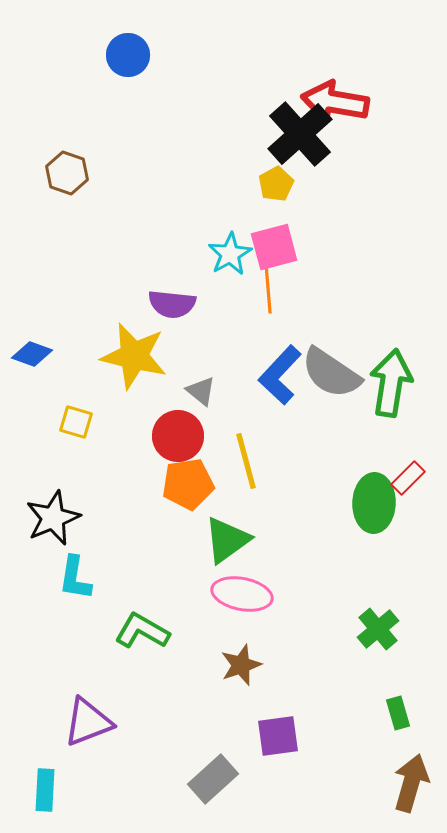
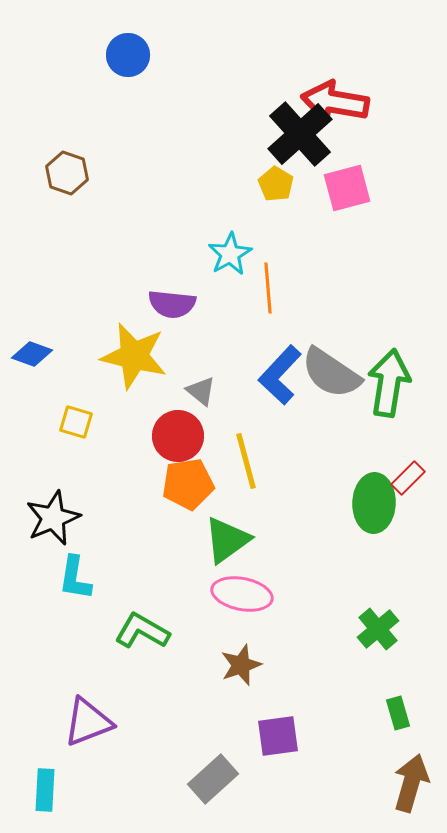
yellow pentagon: rotated 12 degrees counterclockwise
pink square: moved 73 px right, 59 px up
green arrow: moved 2 px left
